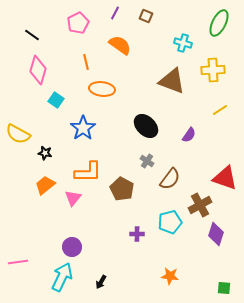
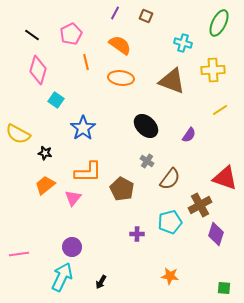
pink pentagon: moved 7 px left, 11 px down
orange ellipse: moved 19 px right, 11 px up
pink line: moved 1 px right, 8 px up
